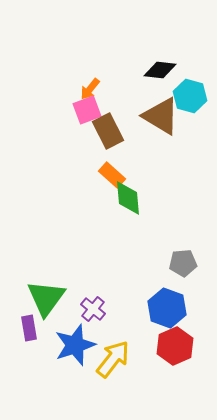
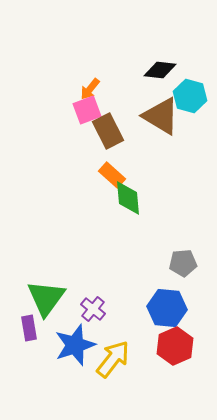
blue hexagon: rotated 15 degrees counterclockwise
